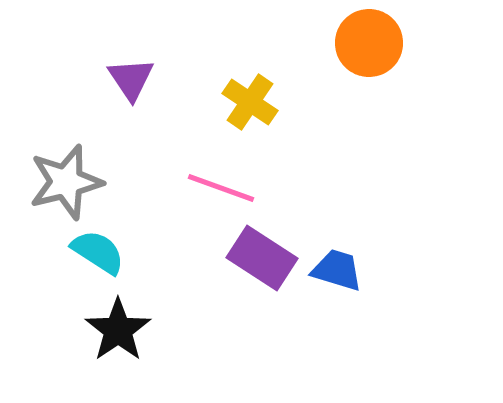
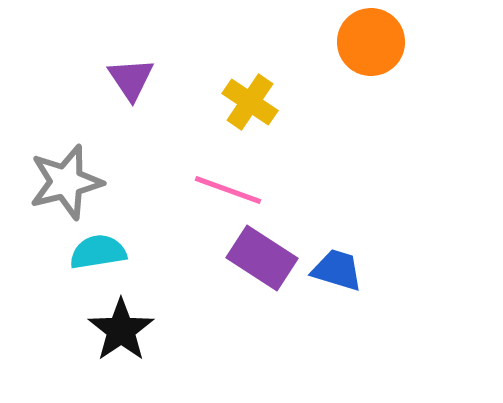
orange circle: moved 2 px right, 1 px up
pink line: moved 7 px right, 2 px down
cyan semicircle: rotated 42 degrees counterclockwise
black star: moved 3 px right
